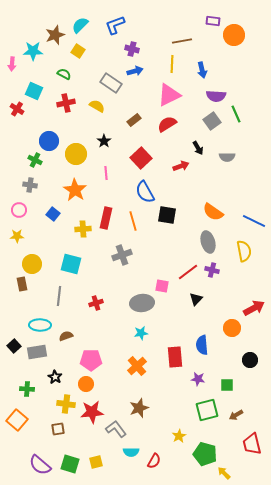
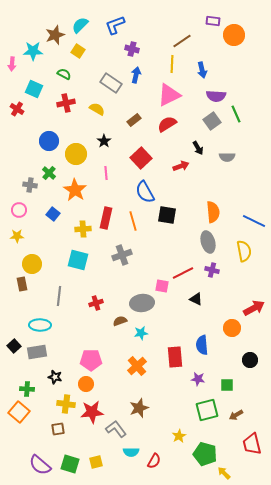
brown line at (182, 41): rotated 24 degrees counterclockwise
blue arrow at (135, 71): moved 1 px right, 4 px down; rotated 63 degrees counterclockwise
cyan square at (34, 91): moved 2 px up
yellow semicircle at (97, 106): moved 3 px down
green cross at (35, 160): moved 14 px right, 13 px down; rotated 16 degrees clockwise
orange semicircle at (213, 212): rotated 130 degrees counterclockwise
cyan square at (71, 264): moved 7 px right, 4 px up
red line at (188, 272): moved 5 px left, 1 px down; rotated 10 degrees clockwise
black triangle at (196, 299): rotated 48 degrees counterclockwise
brown semicircle at (66, 336): moved 54 px right, 15 px up
black star at (55, 377): rotated 16 degrees counterclockwise
orange square at (17, 420): moved 2 px right, 8 px up
